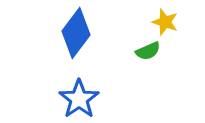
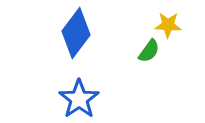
yellow star: moved 3 px right, 3 px down; rotated 16 degrees counterclockwise
green semicircle: moved 1 px right; rotated 30 degrees counterclockwise
